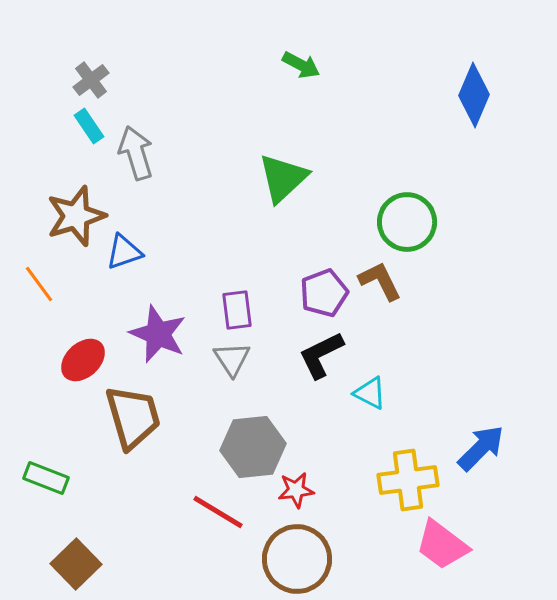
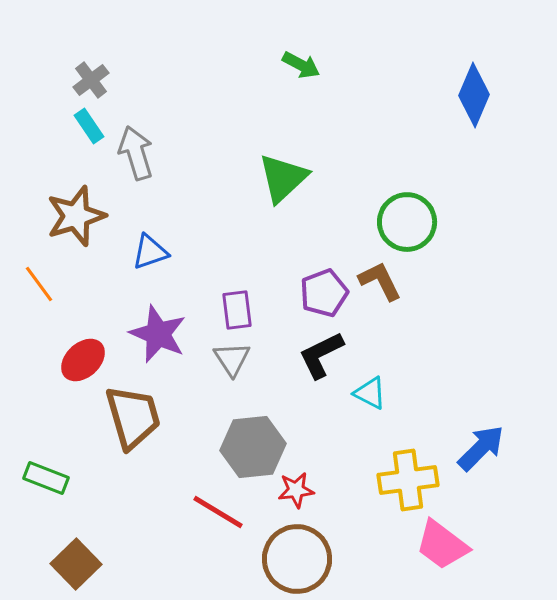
blue triangle: moved 26 px right
